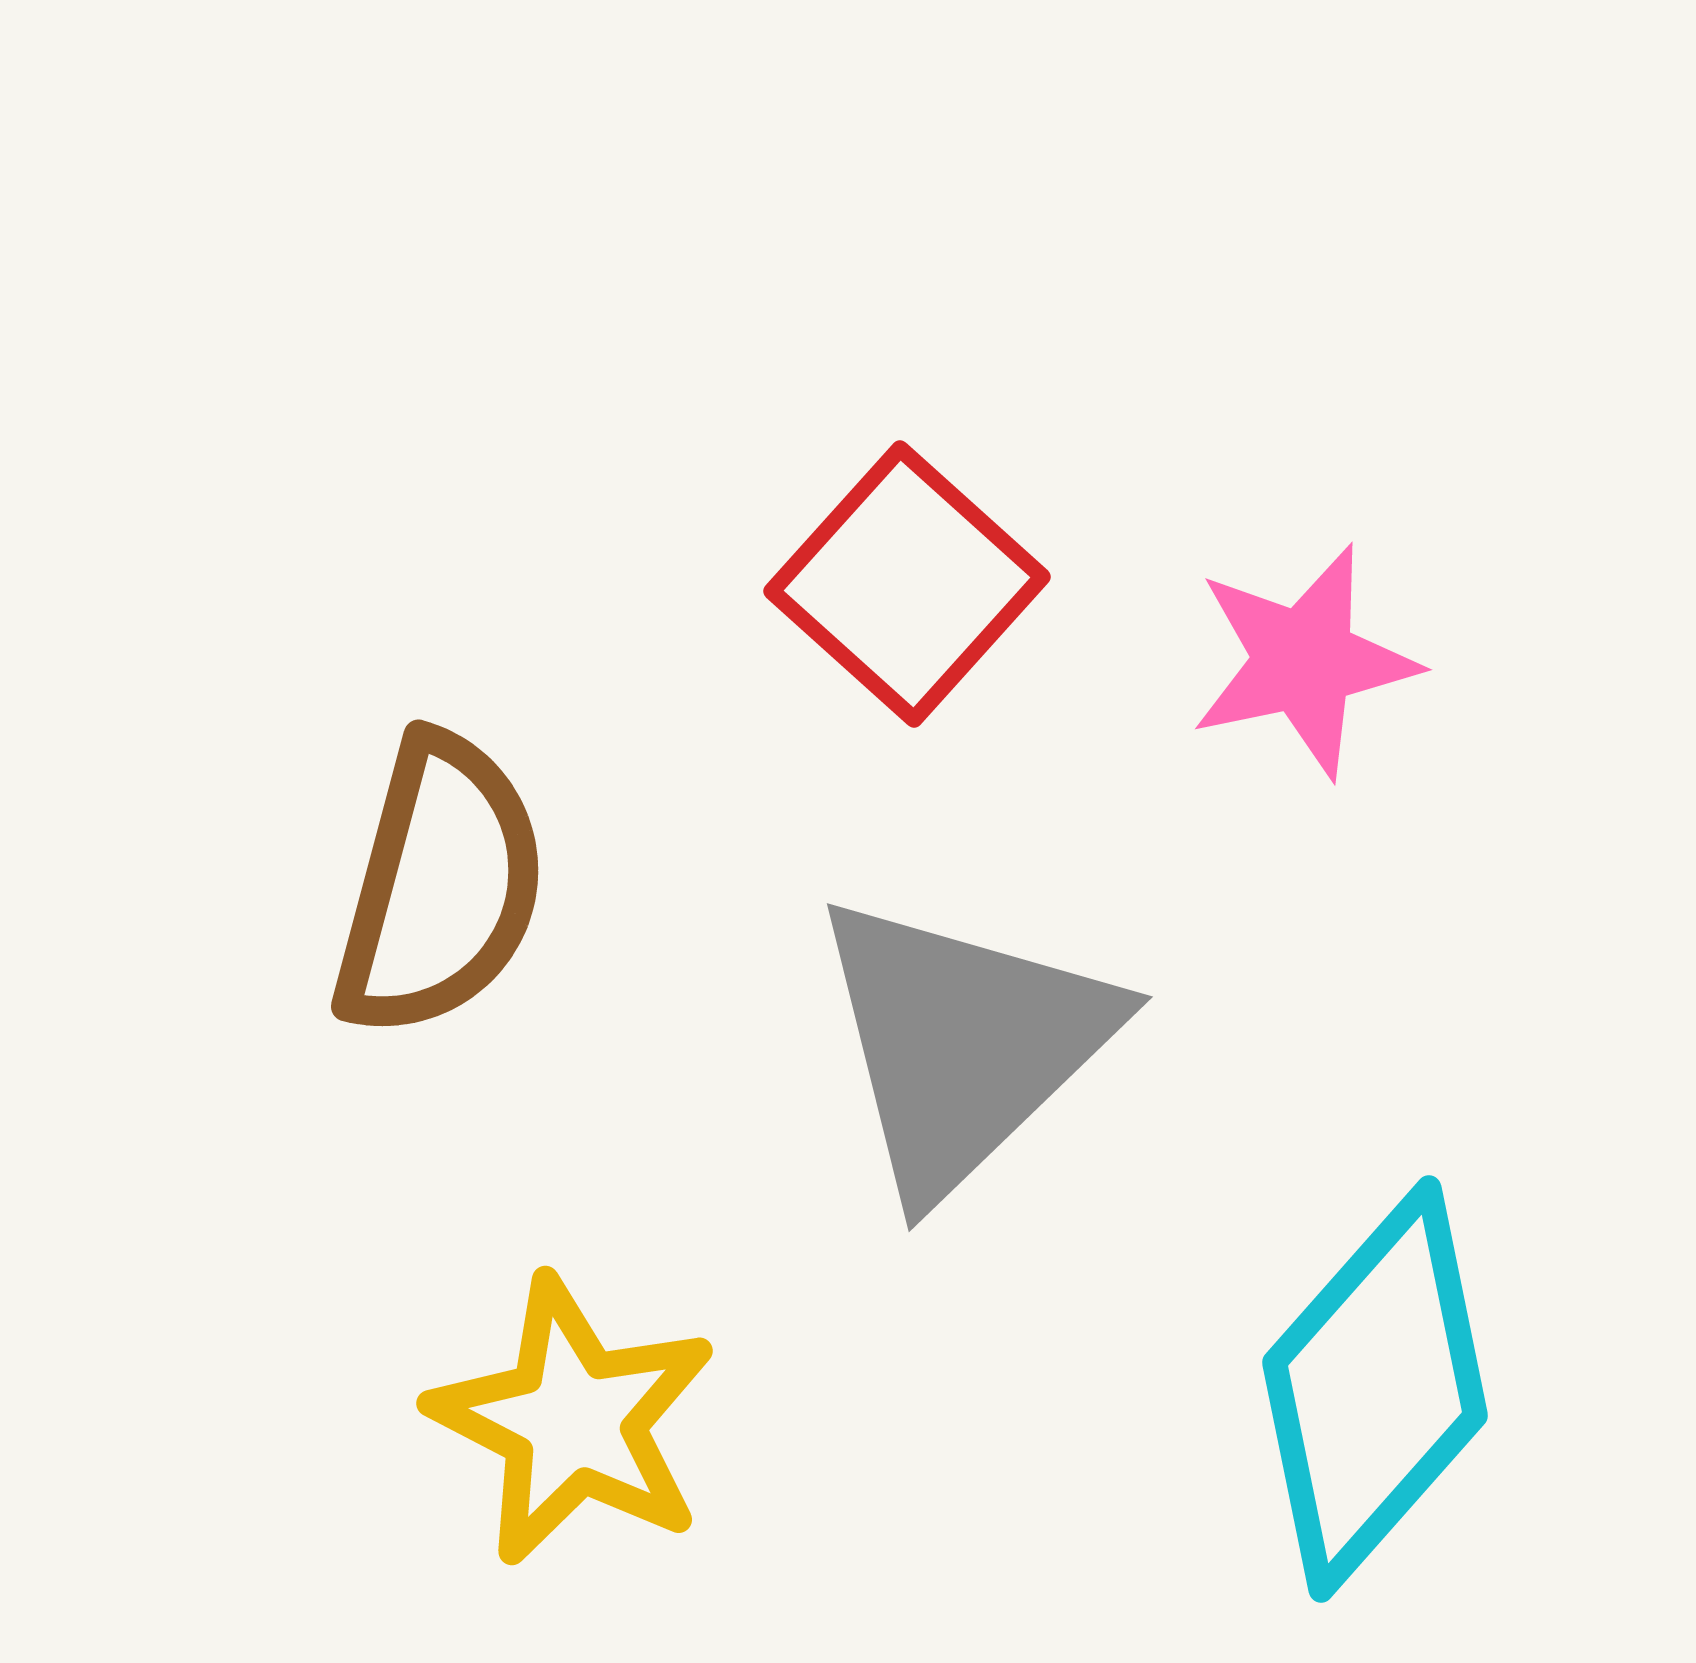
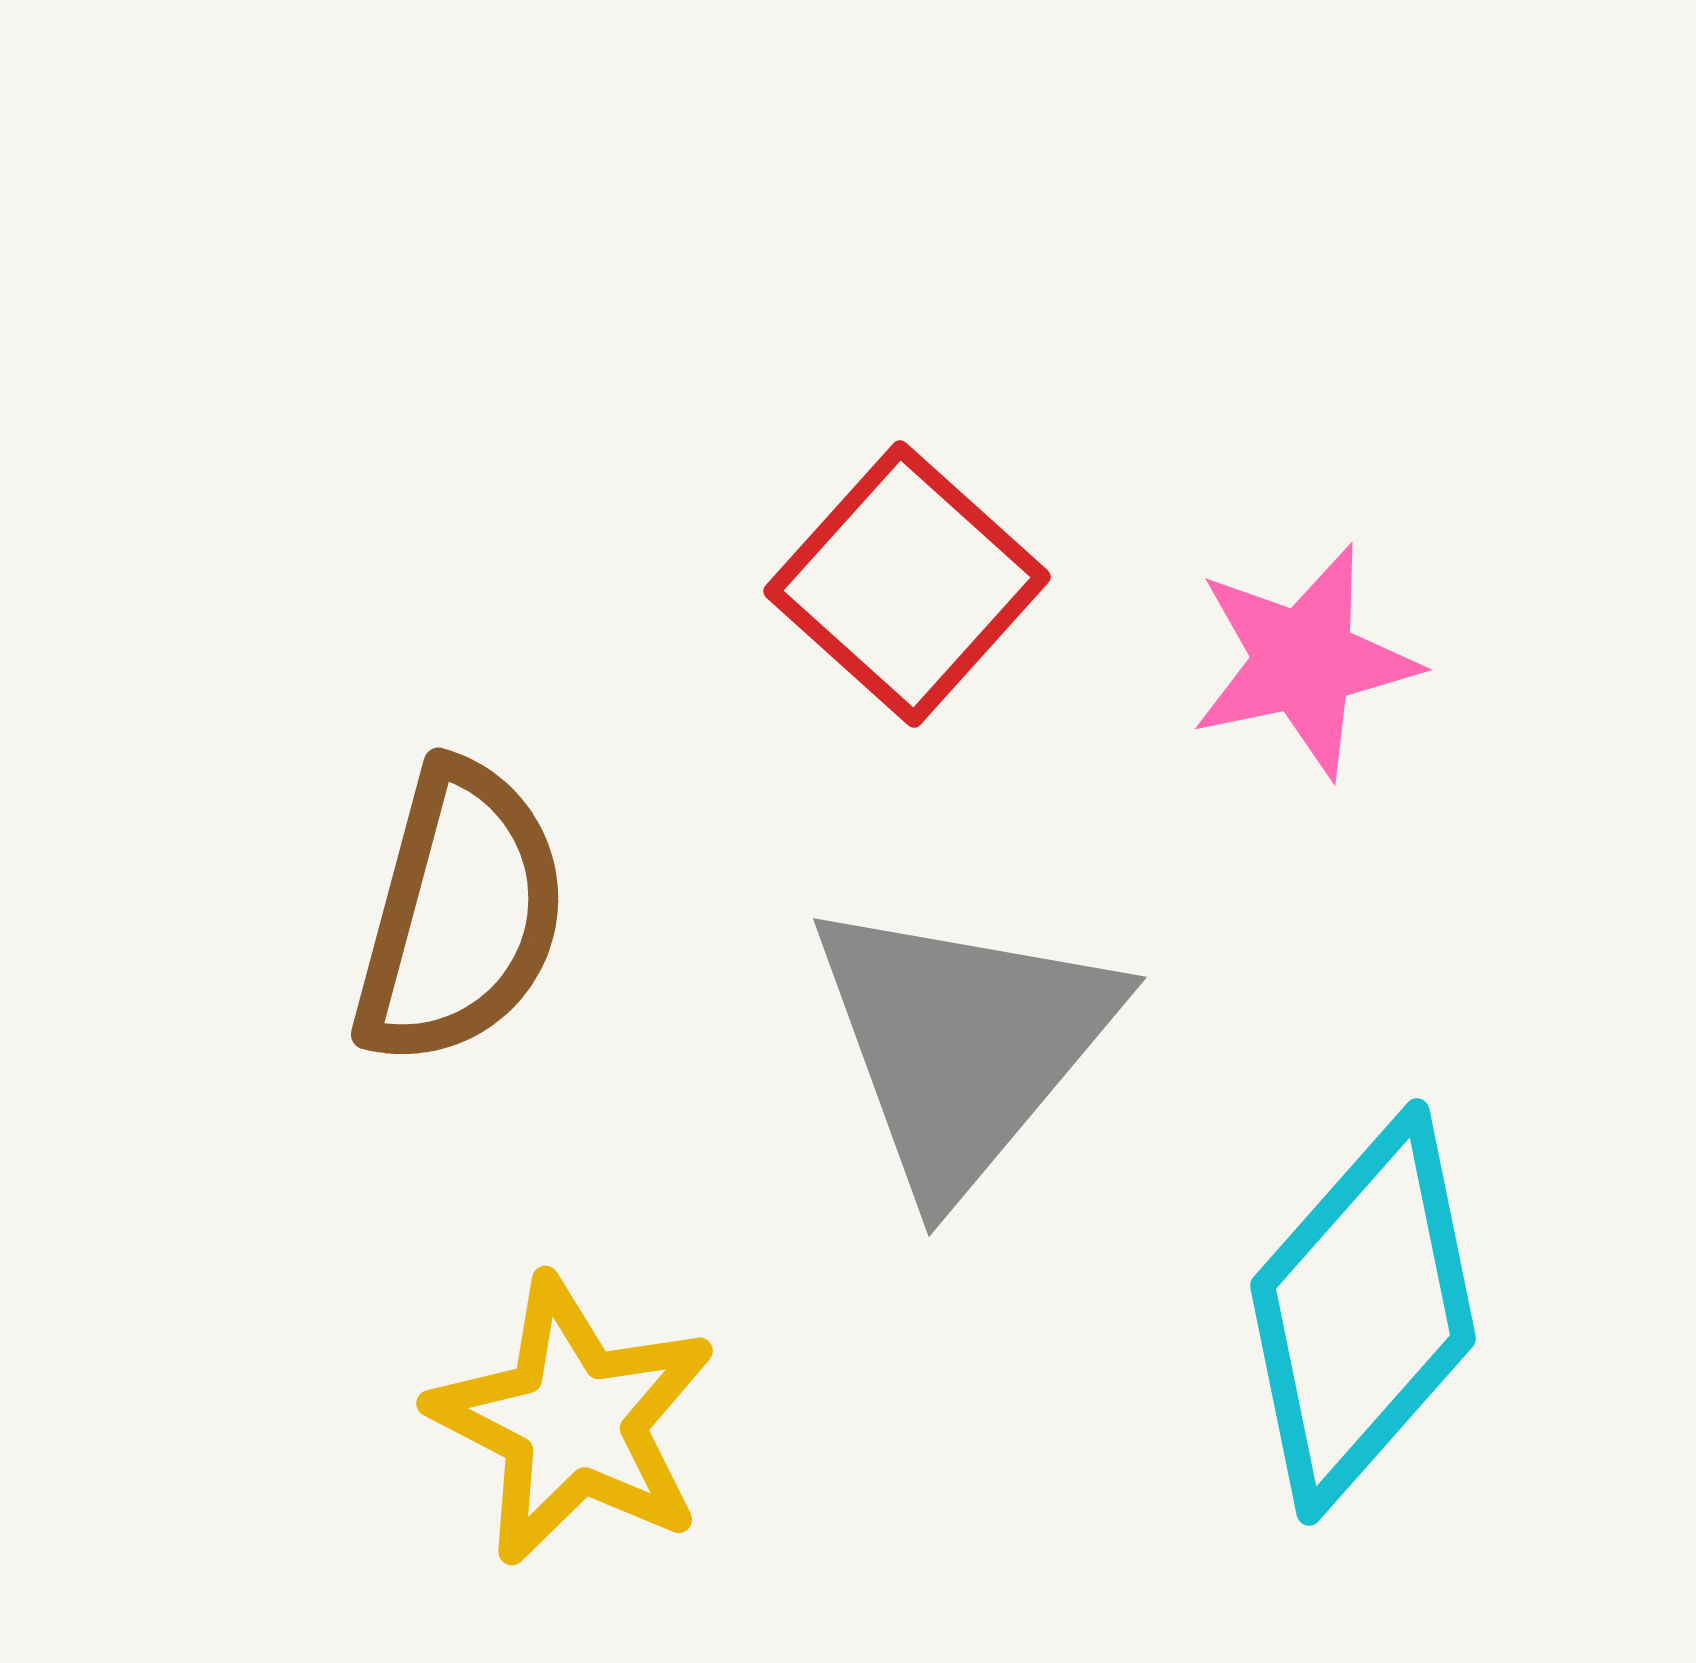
brown semicircle: moved 20 px right, 28 px down
gray triangle: rotated 6 degrees counterclockwise
cyan diamond: moved 12 px left, 77 px up
